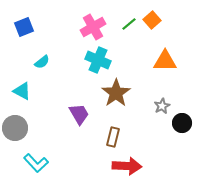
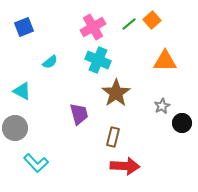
cyan semicircle: moved 8 px right
purple trapezoid: rotated 15 degrees clockwise
red arrow: moved 2 px left
